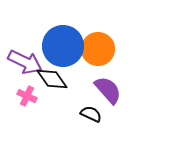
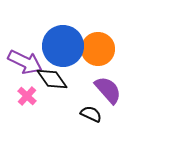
pink cross: rotated 18 degrees clockwise
